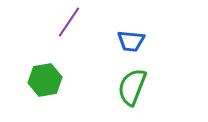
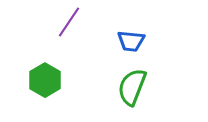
green hexagon: rotated 20 degrees counterclockwise
